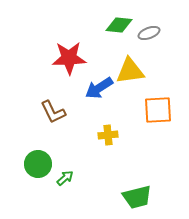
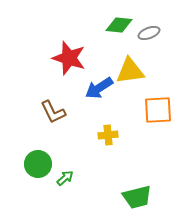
red star: rotated 20 degrees clockwise
